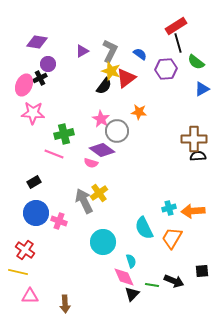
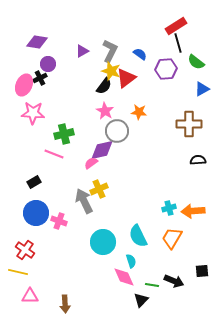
pink star at (101, 119): moved 4 px right, 8 px up
brown cross at (194, 139): moved 5 px left, 15 px up
purple diamond at (102, 150): rotated 50 degrees counterclockwise
black semicircle at (198, 156): moved 4 px down
pink semicircle at (91, 163): rotated 128 degrees clockwise
yellow cross at (99, 193): moved 4 px up; rotated 12 degrees clockwise
cyan semicircle at (144, 228): moved 6 px left, 8 px down
black triangle at (132, 294): moved 9 px right, 6 px down
